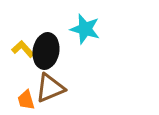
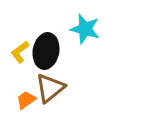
yellow L-shape: moved 3 px left, 3 px down; rotated 85 degrees counterclockwise
brown triangle: rotated 16 degrees counterclockwise
orange trapezoid: rotated 70 degrees clockwise
